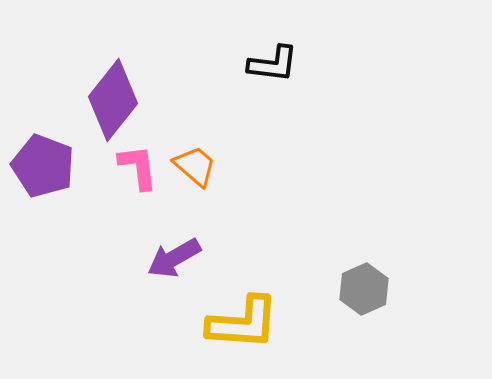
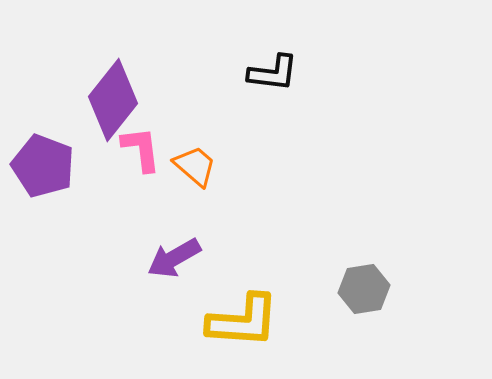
black L-shape: moved 9 px down
pink L-shape: moved 3 px right, 18 px up
gray hexagon: rotated 15 degrees clockwise
yellow L-shape: moved 2 px up
